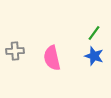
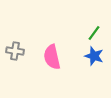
gray cross: rotated 12 degrees clockwise
pink semicircle: moved 1 px up
